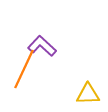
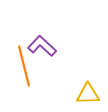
orange line: moved 3 px up; rotated 39 degrees counterclockwise
